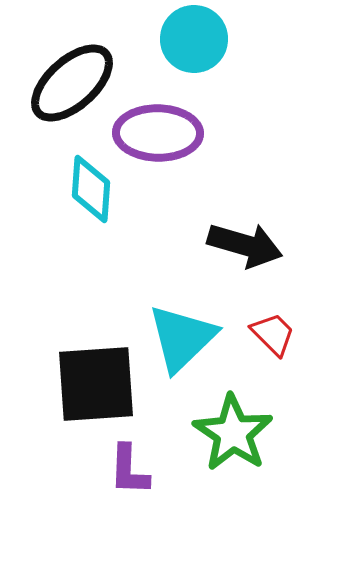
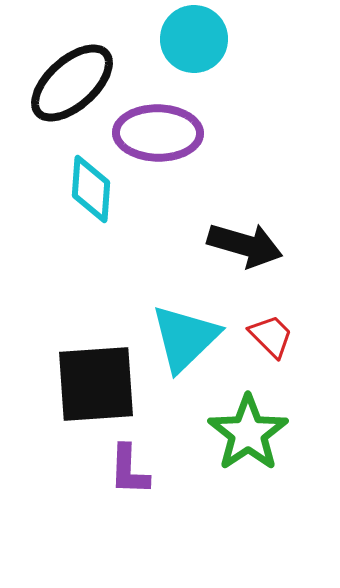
red trapezoid: moved 2 px left, 2 px down
cyan triangle: moved 3 px right
green star: moved 15 px right; rotated 4 degrees clockwise
